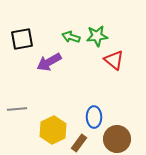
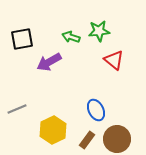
green star: moved 2 px right, 5 px up
gray line: rotated 18 degrees counterclockwise
blue ellipse: moved 2 px right, 7 px up; rotated 25 degrees counterclockwise
brown rectangle: moved 8 px right, 3 px up
